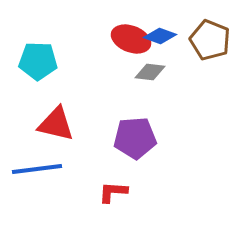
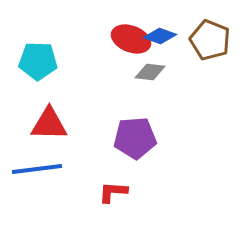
red triangle: moved 7 px left; rotated 12 degrees counterclockwise
